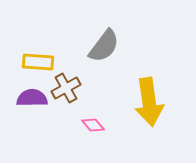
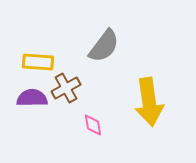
pink diamond: rotated 30 degrees clockwise
